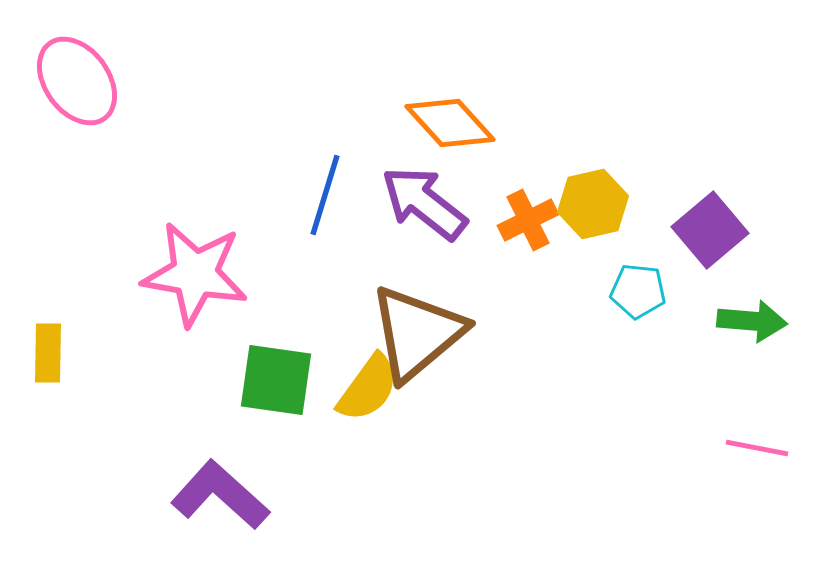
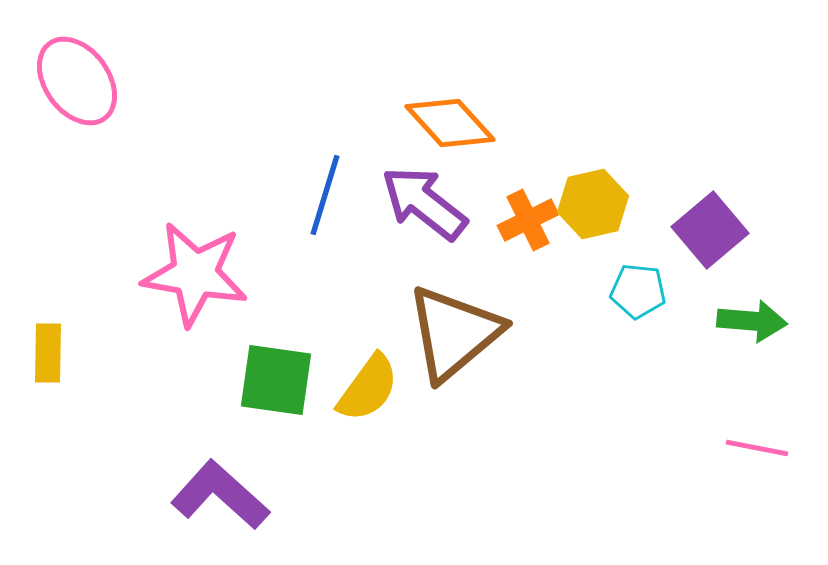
brown triangle: moved 37 px right
